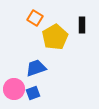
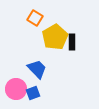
black rectangle: moved 10 px left, 17 px down
blue trapezoid: moved 1 px right, 1 px down; rotated 65 degrees clockwise
pink circle: moved 2 px right
